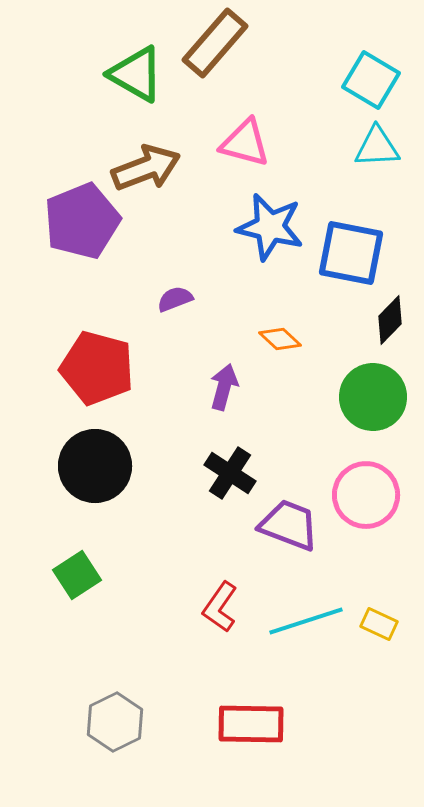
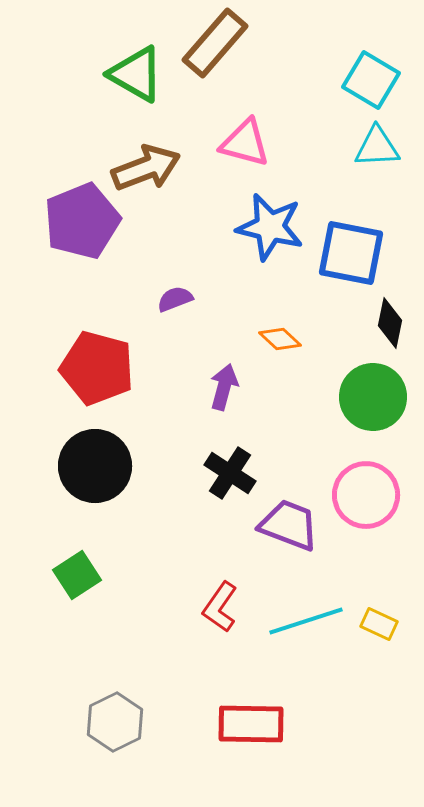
black diamond: moved 3 px down; rotated 33 degrees counterclockwise
